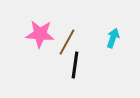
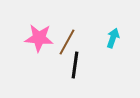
pink star: moved 1 px left, 4 px down
